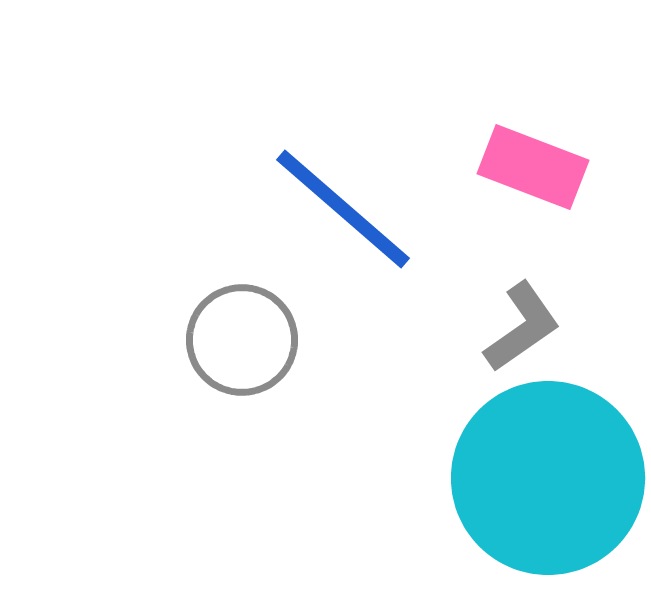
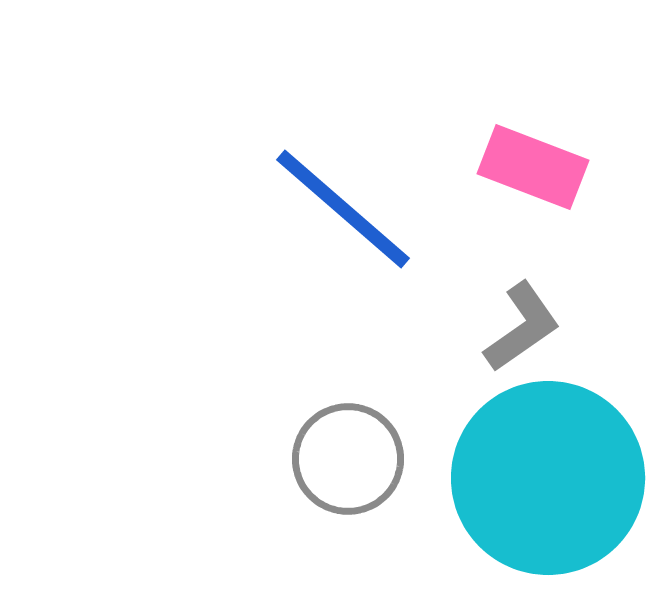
gray circle: moved 106 px right, 119 px down
